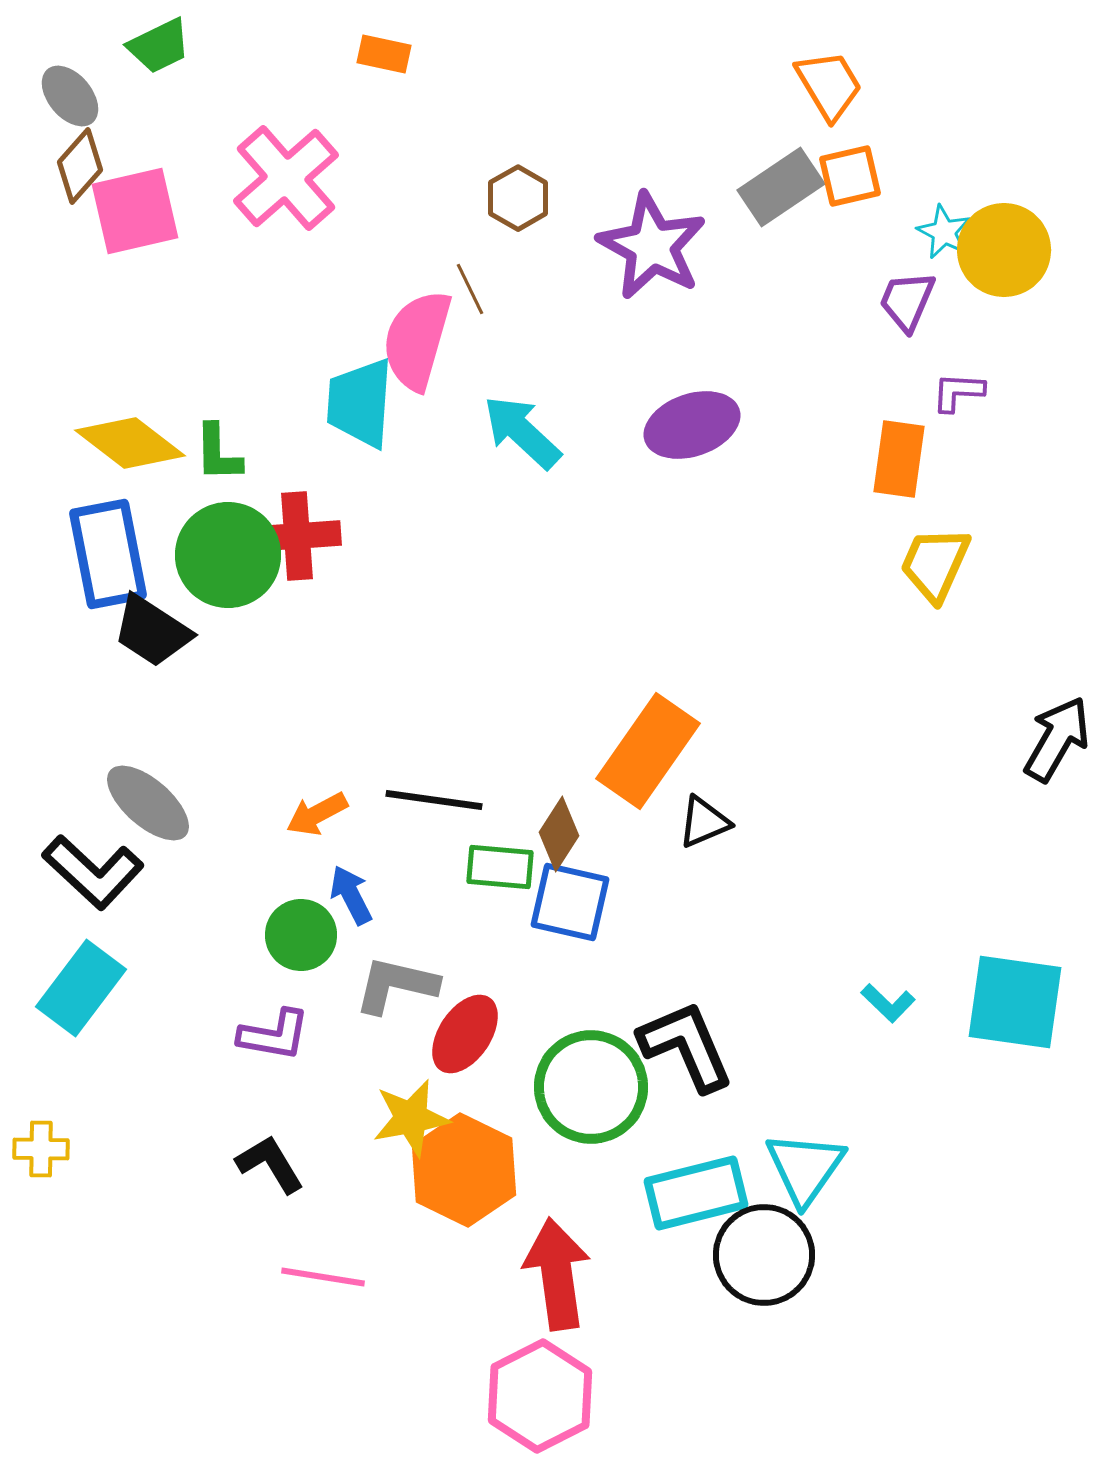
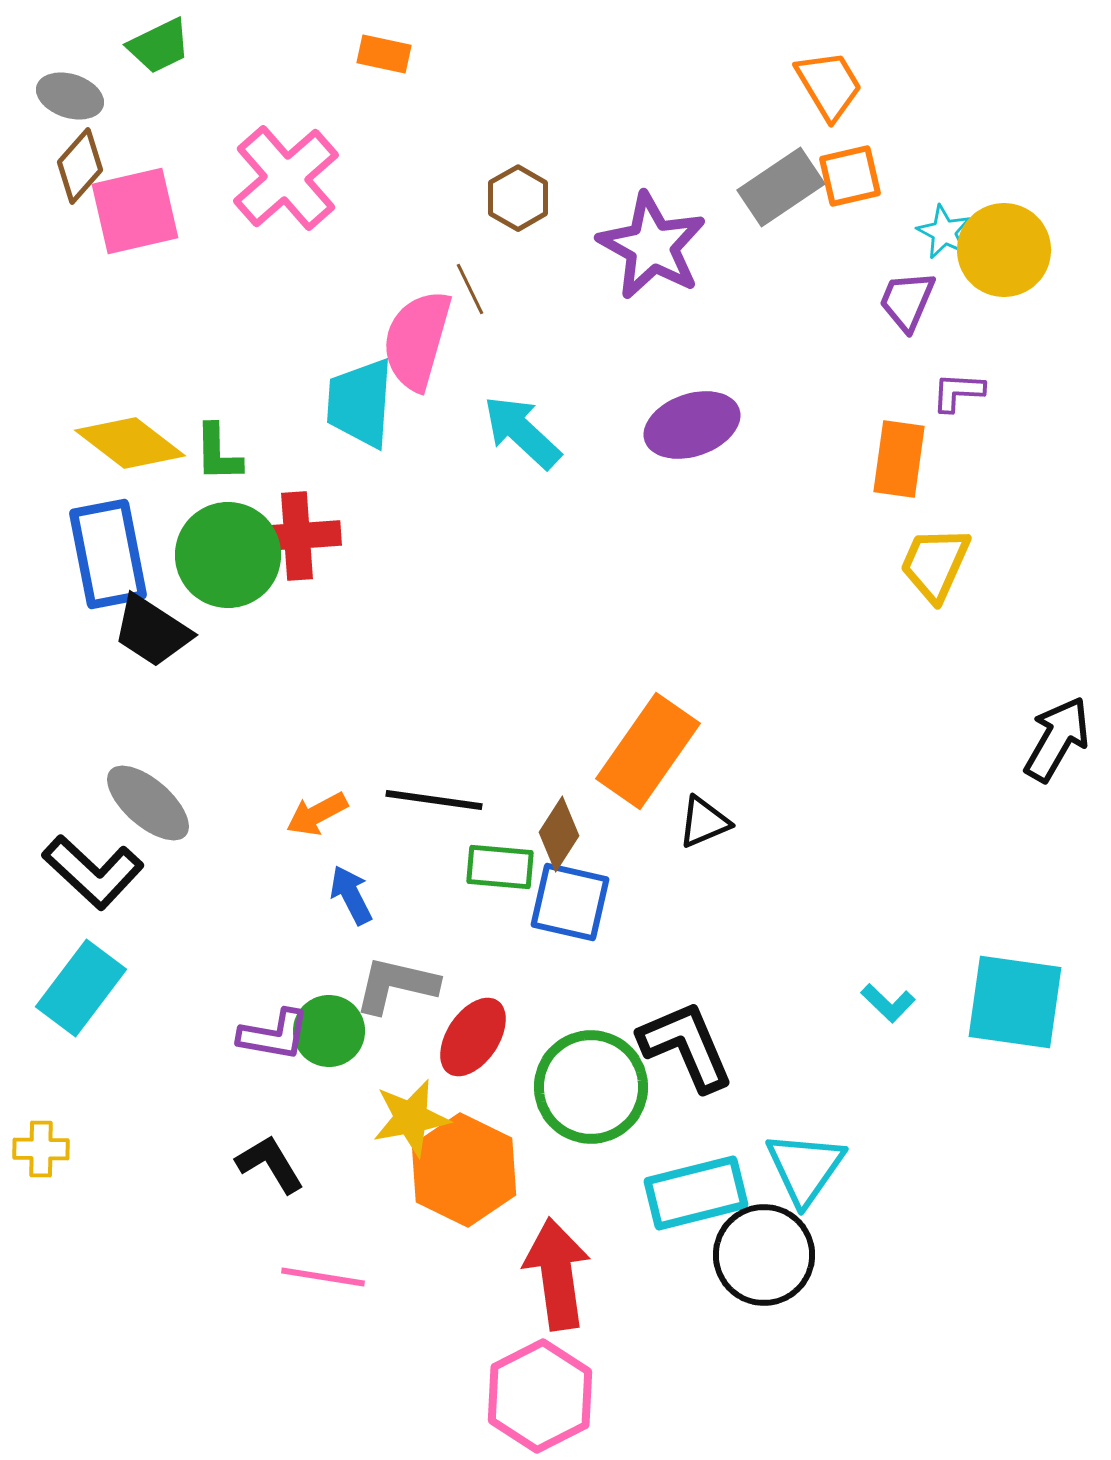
gray ellipse at (70, 96): rotated 32 degrees counterclockwise
green circle at (301, 935): moved 28 px right, 96 px down
red ellipse at (465, 1034): moved 8 px right, 3 px down
